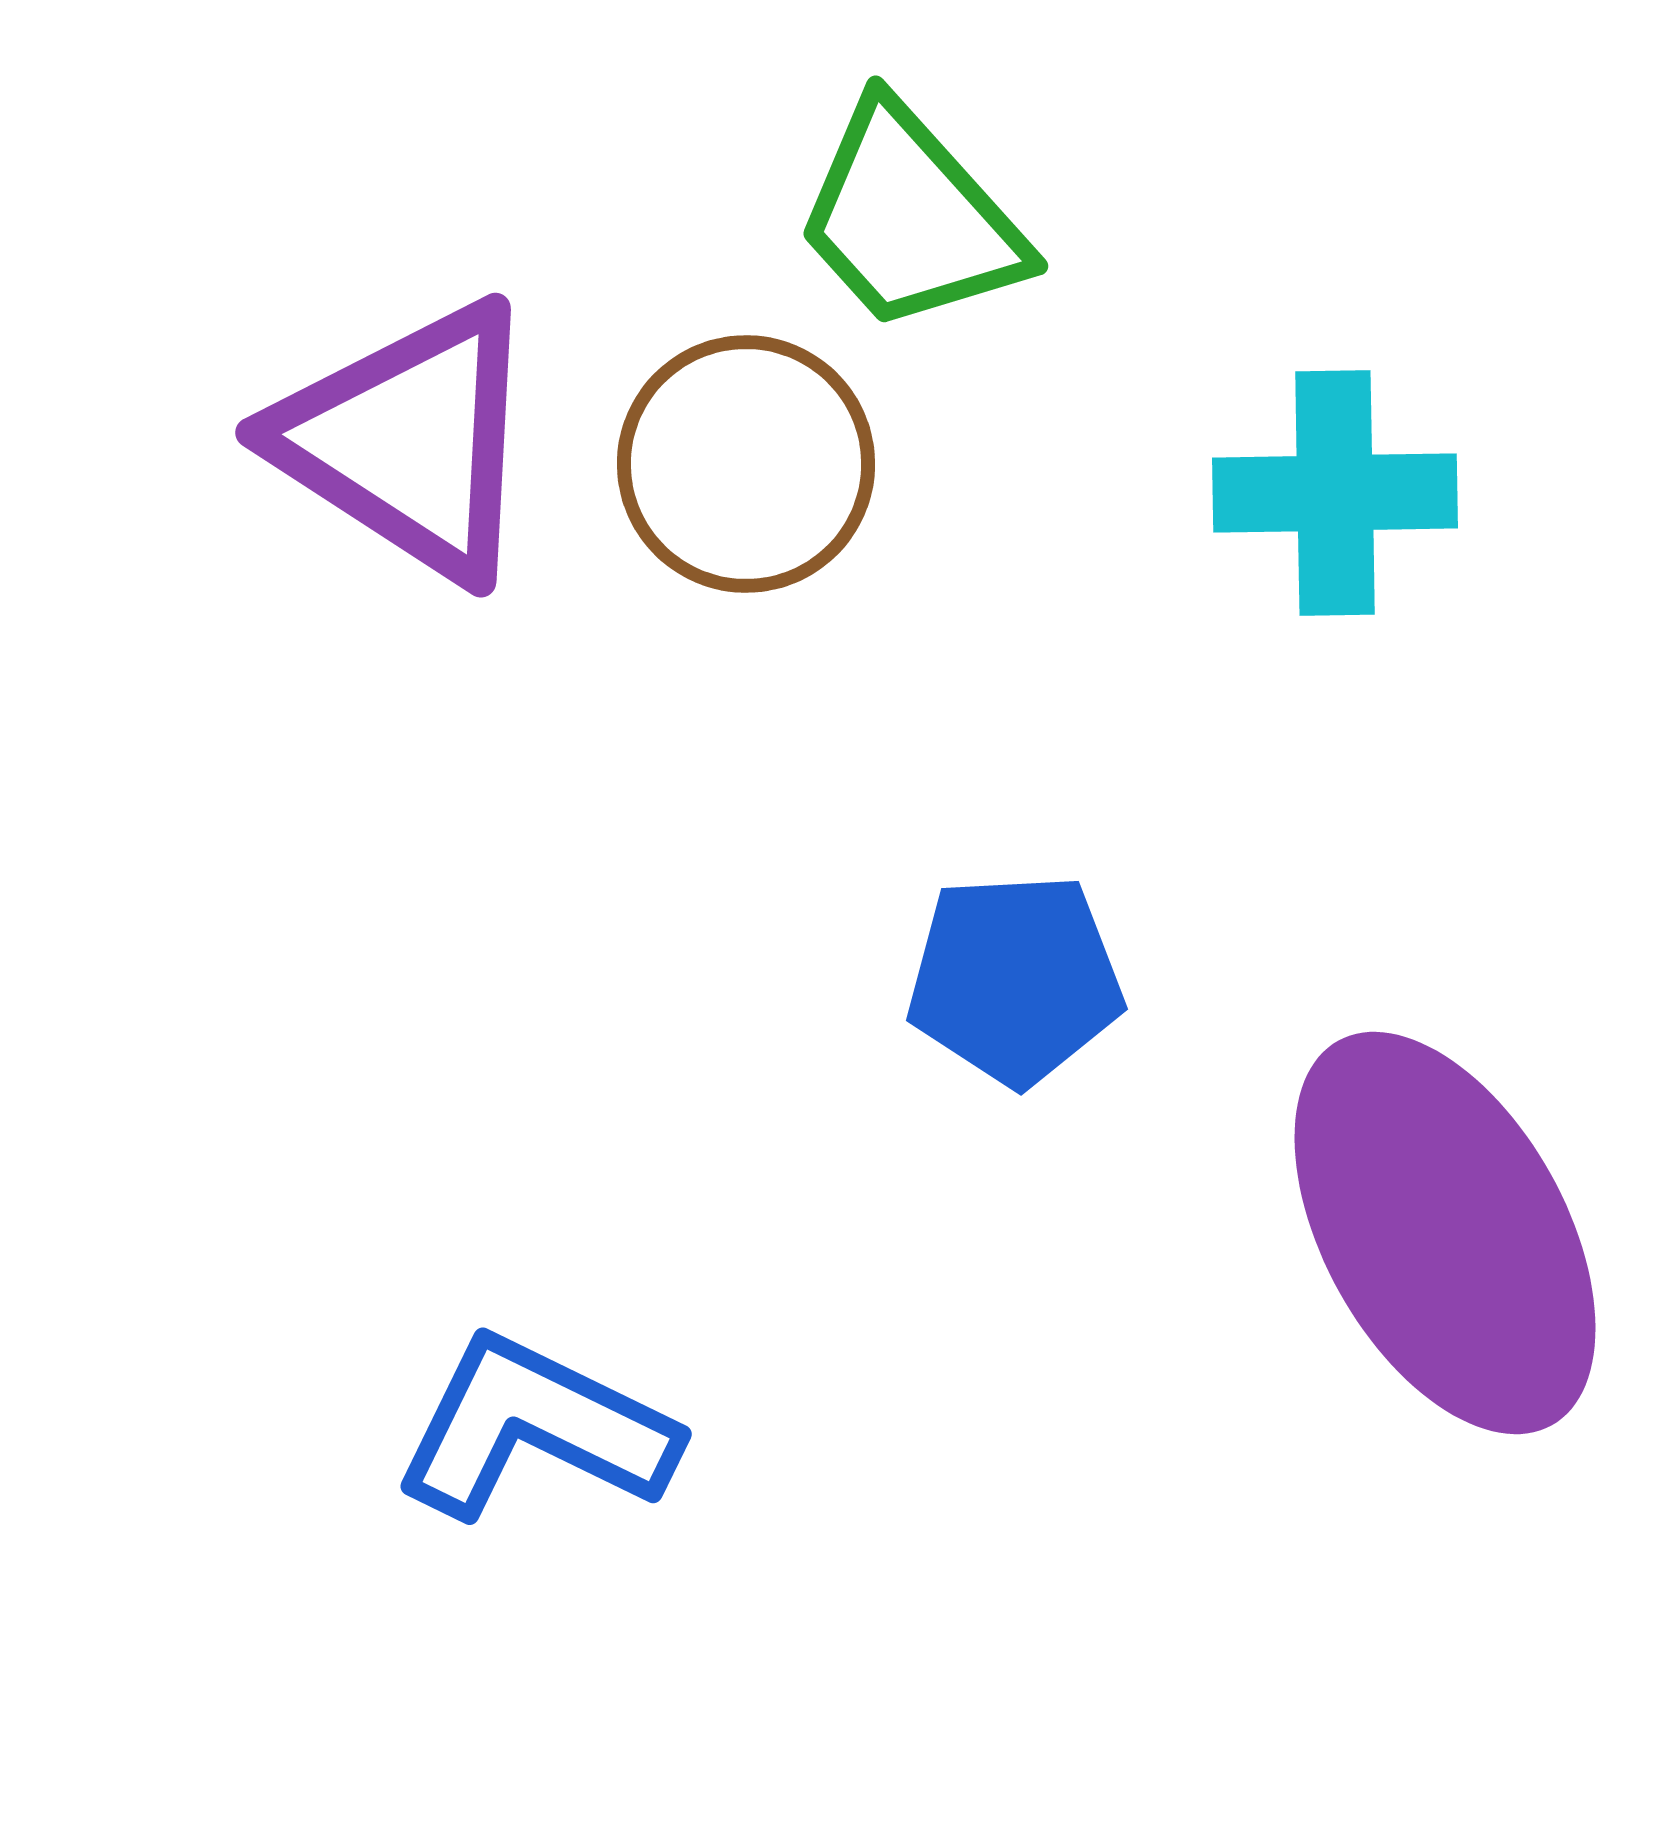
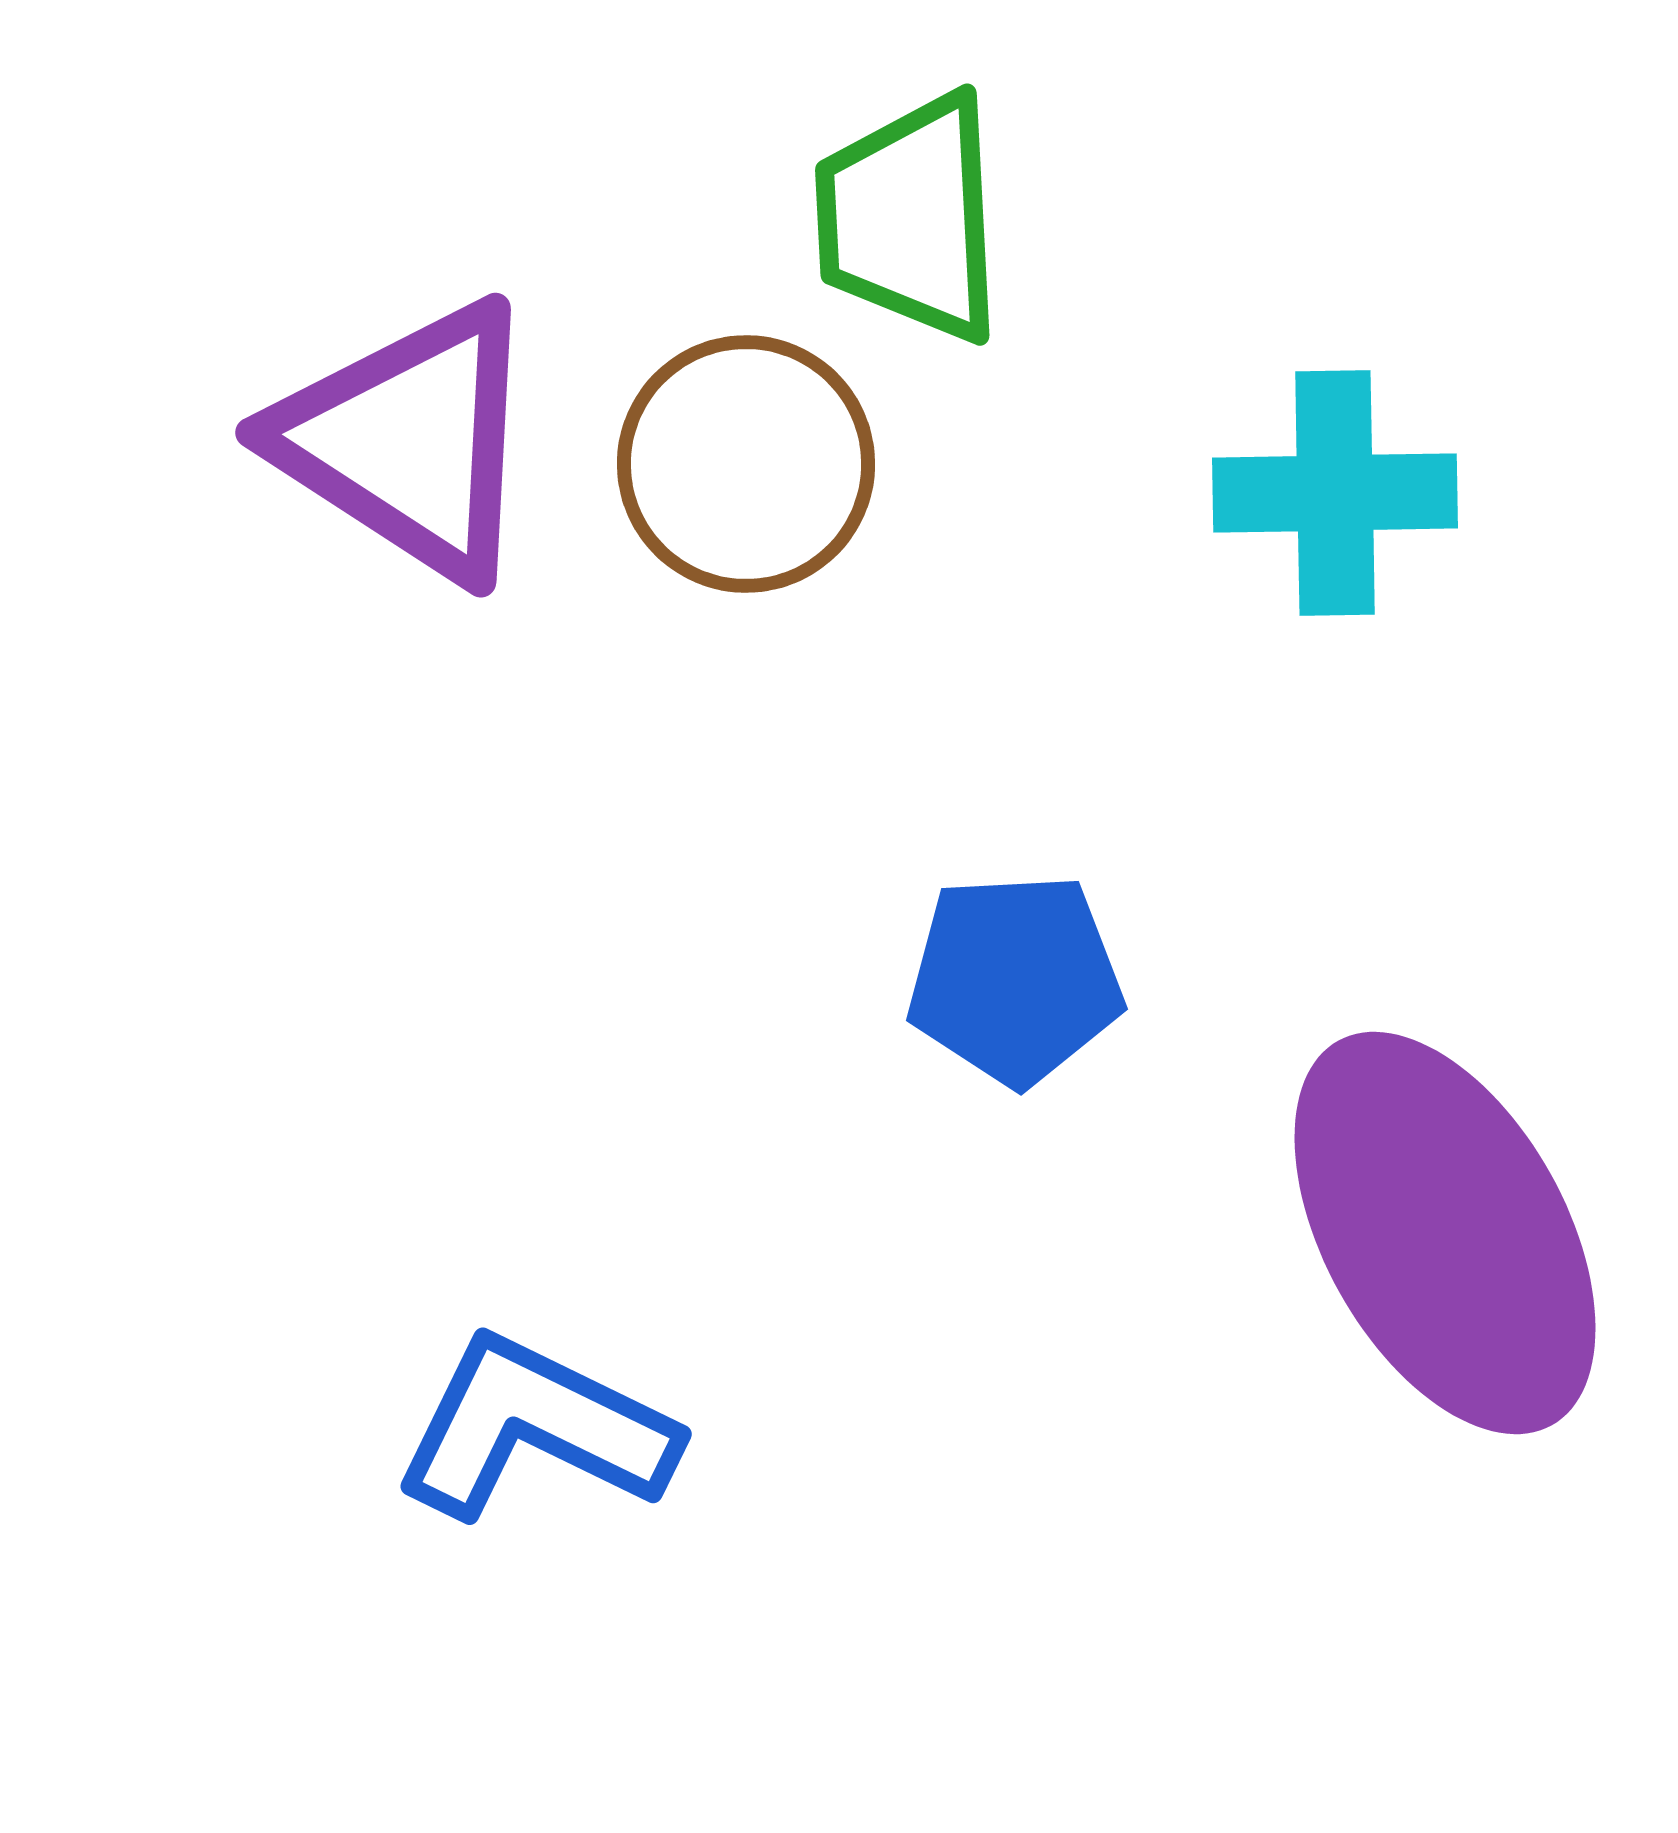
green trapezoid: rotated 39 degrees clockwise
